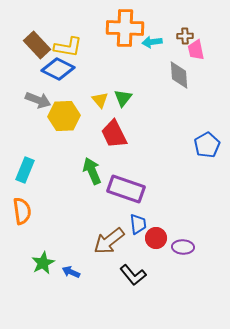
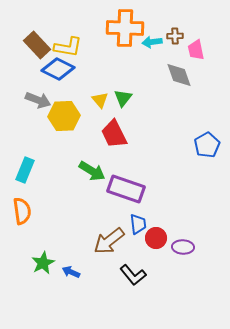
brown cross: moved 10 px left
gray diamond: rotated 16 degrees counterclockwise
green arrow: rotated 144 degrees clockwise
